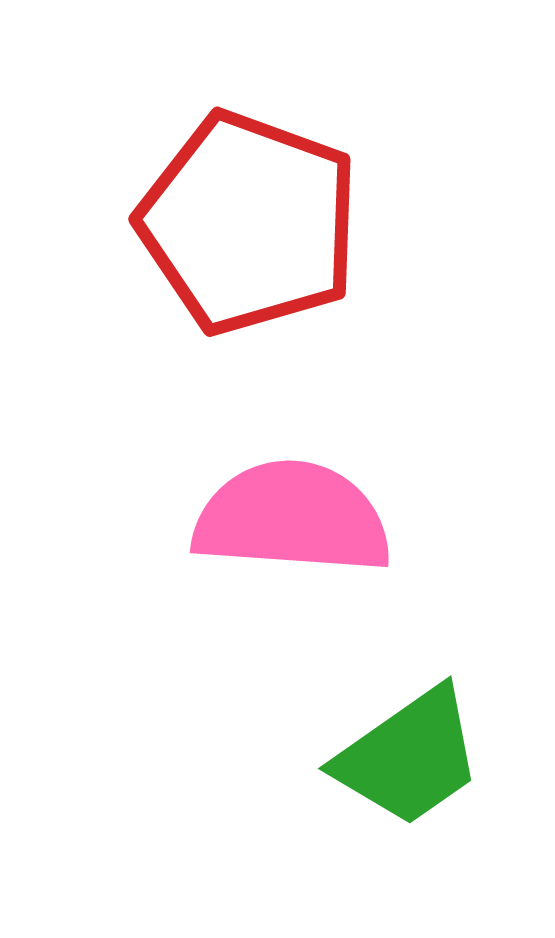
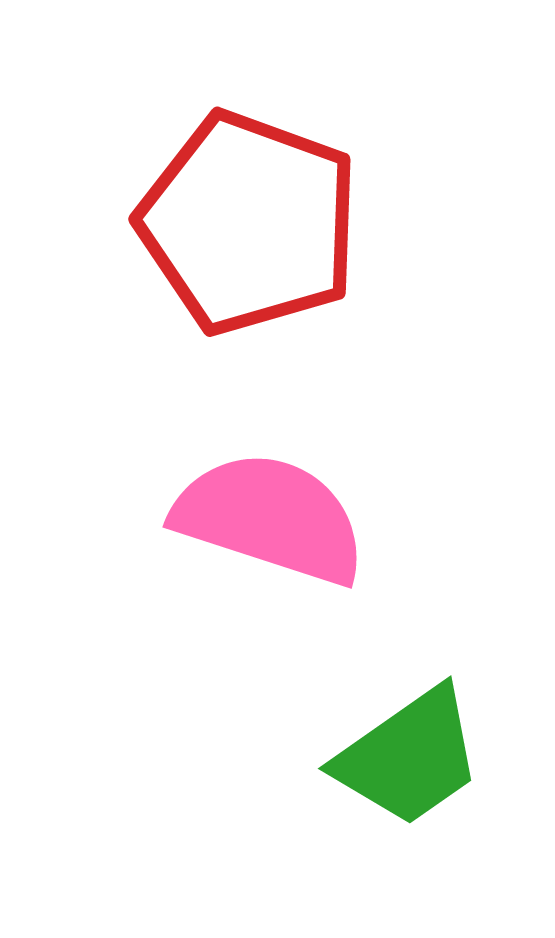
pink semicircle: moved 22 px left; rotated 14 degrees clockwise
